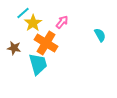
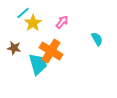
cyan semicircle: moved 3 px left, 4 px down
orange cross: moved 5 px right, 8 px down
